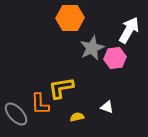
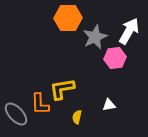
orange hexagon: moved 2 px left
white arrow: moved 1 px down
gray star: moved 3 px right, 11 px up
yellow L-shape: moved 1 px right, 1 px down
white triangle: moved 2 px right, 2 px up; rotated 32 degrees counterclockwise
yellow semicircle: rotated 64 degrees counterclockwise
